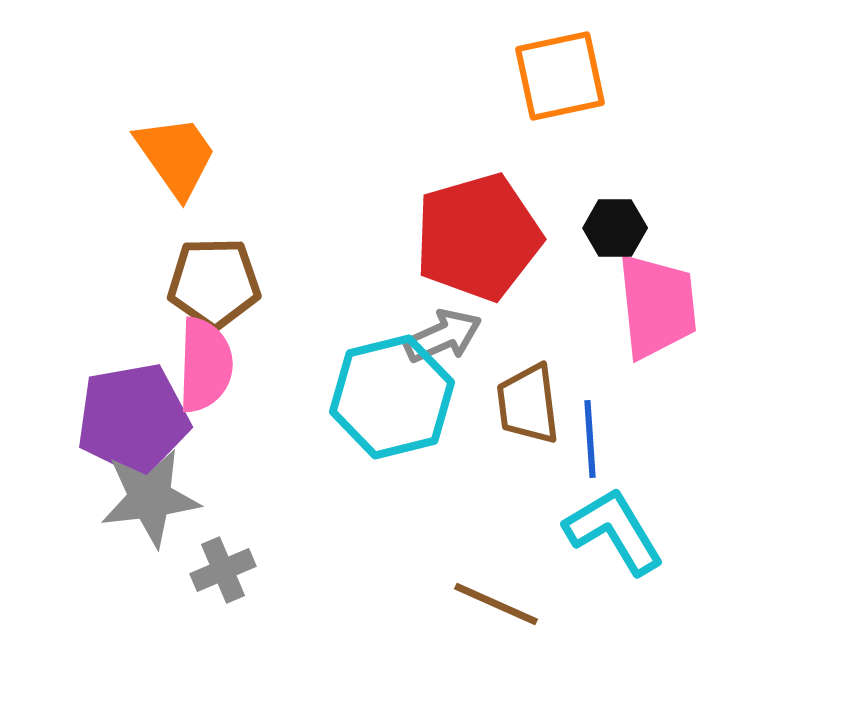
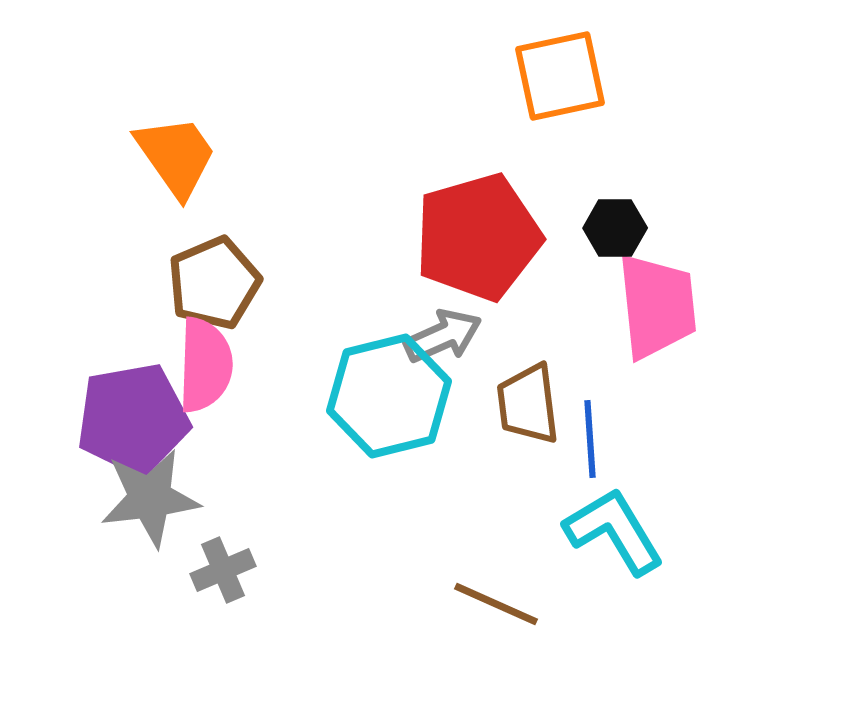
brown pentagon: rotated 22 degrees counterclockwise
cyan hexagon: moved 3 px left, 1 px up
